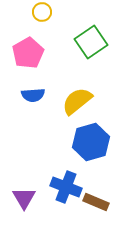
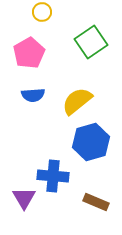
pink pentagon: moved 1 px right
blue cross: moved 13 px left, 11 px up; rotated 16 degrees counterclockwise
